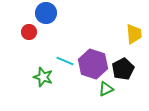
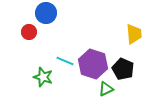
black pentagon: rotated 20 degrees counterclockwise
